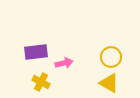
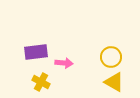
pink arrow: rotated 18 degrees clockwise
yellow triangle: moved 5 px right, 1 px up
